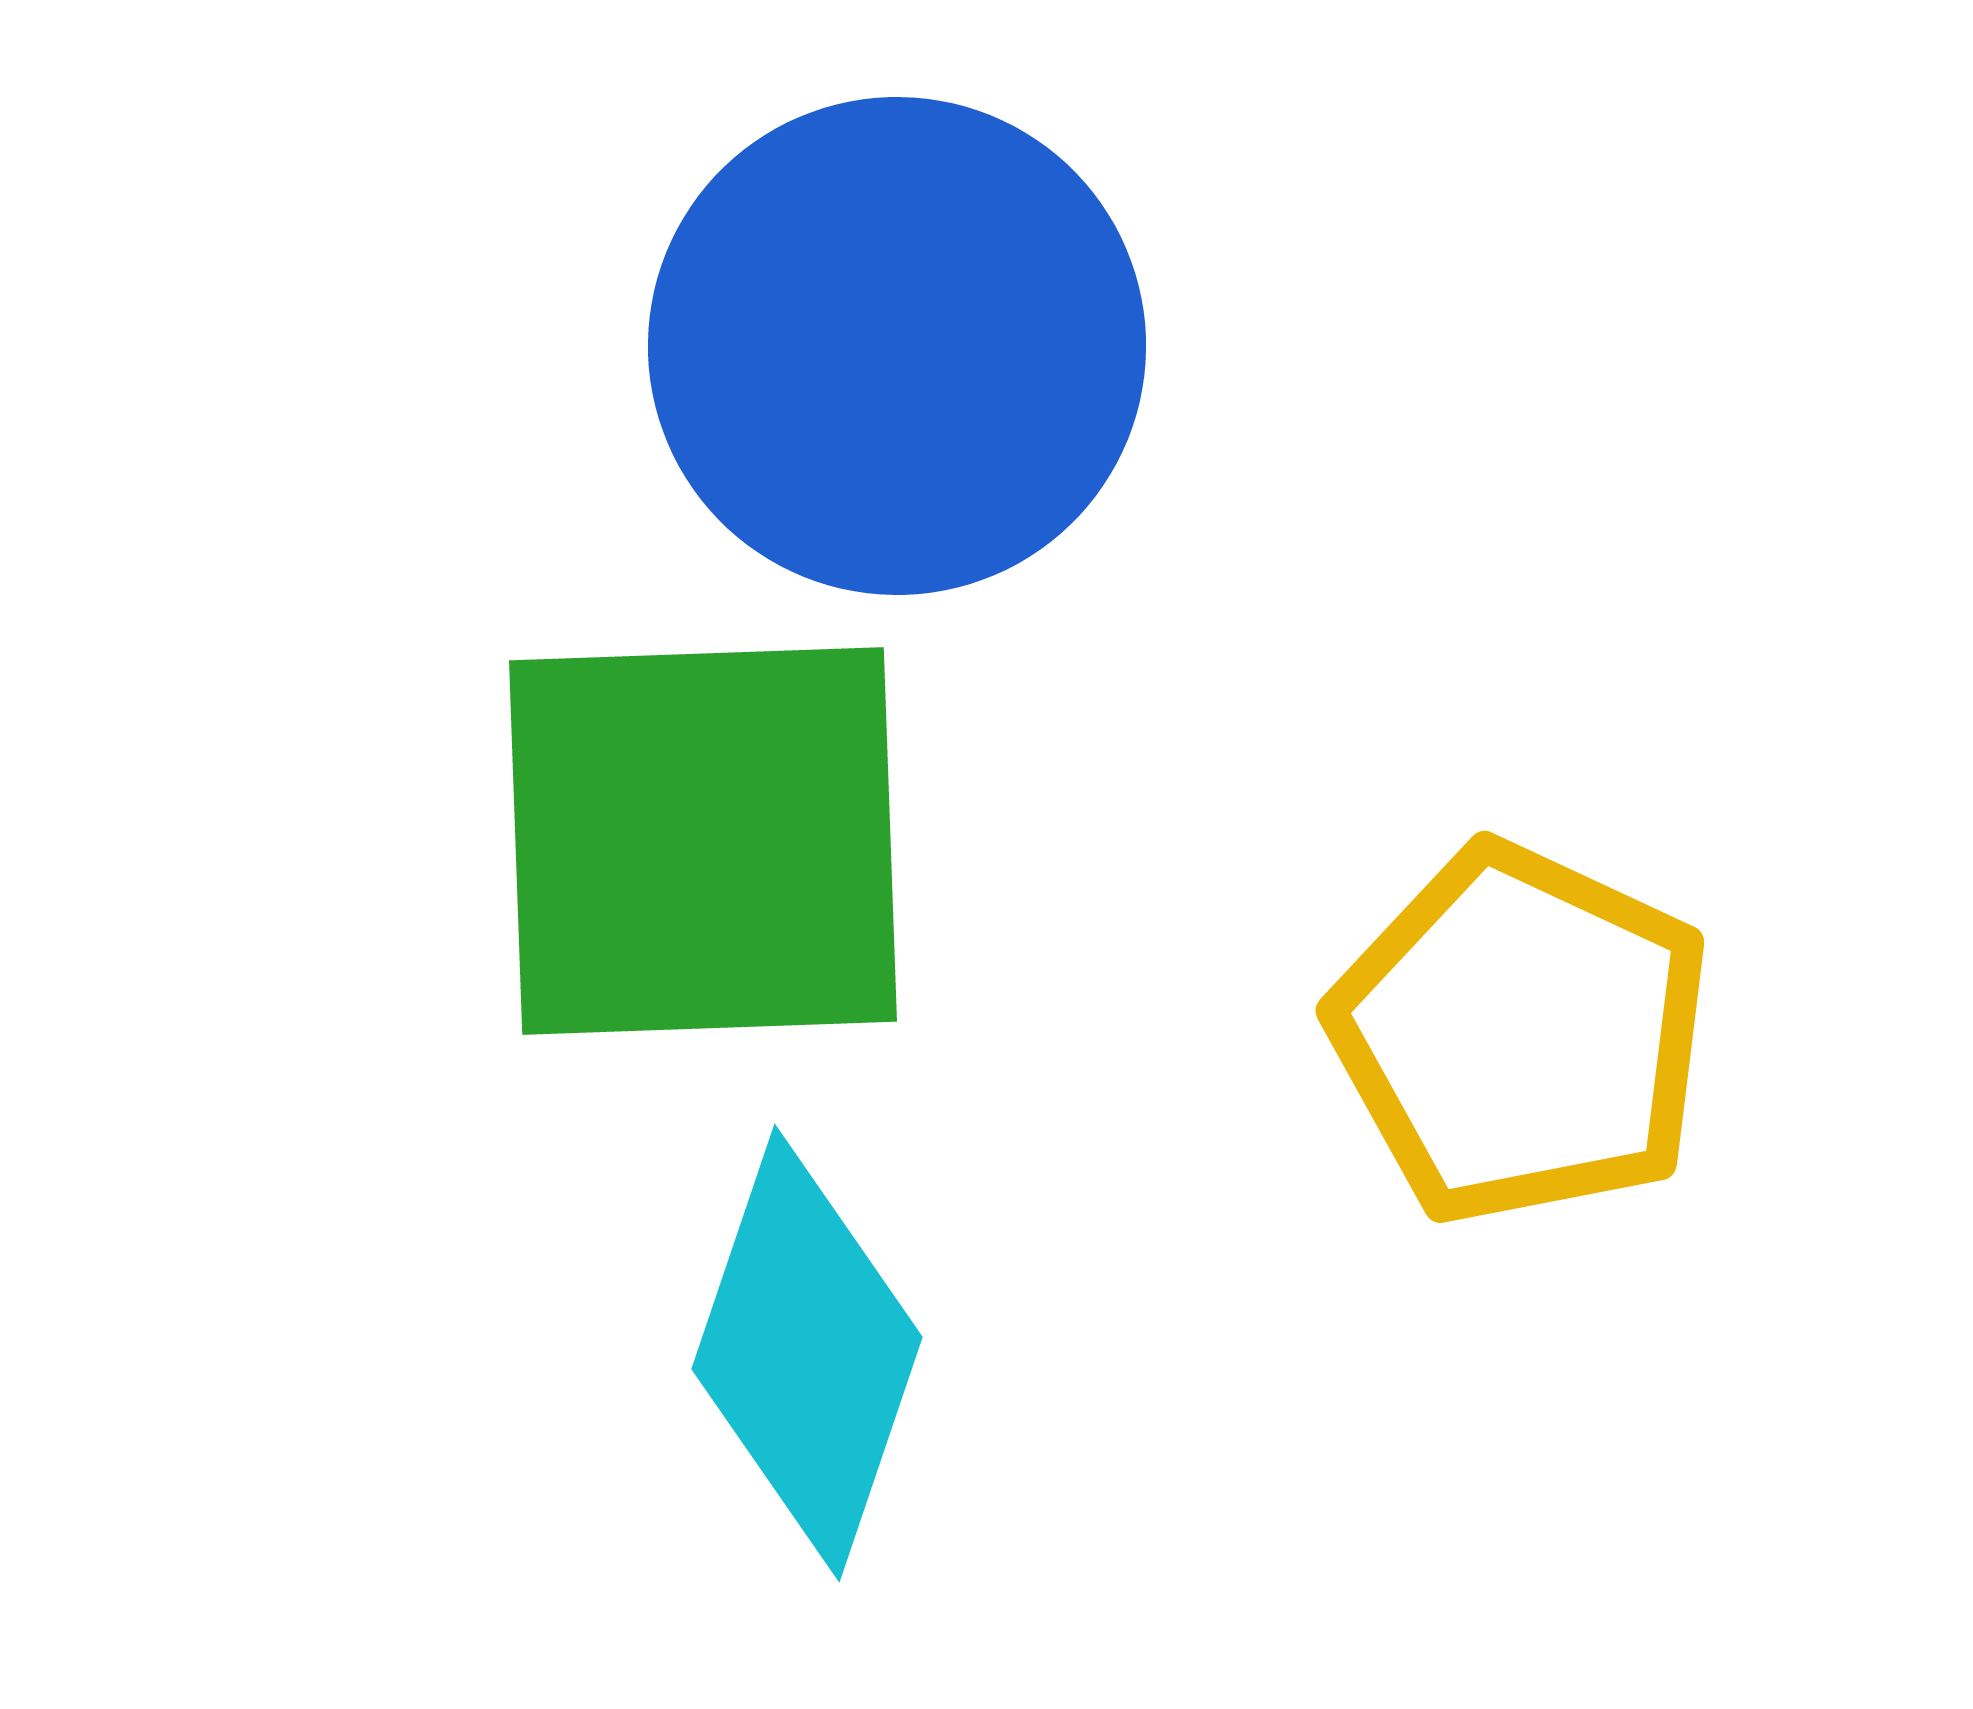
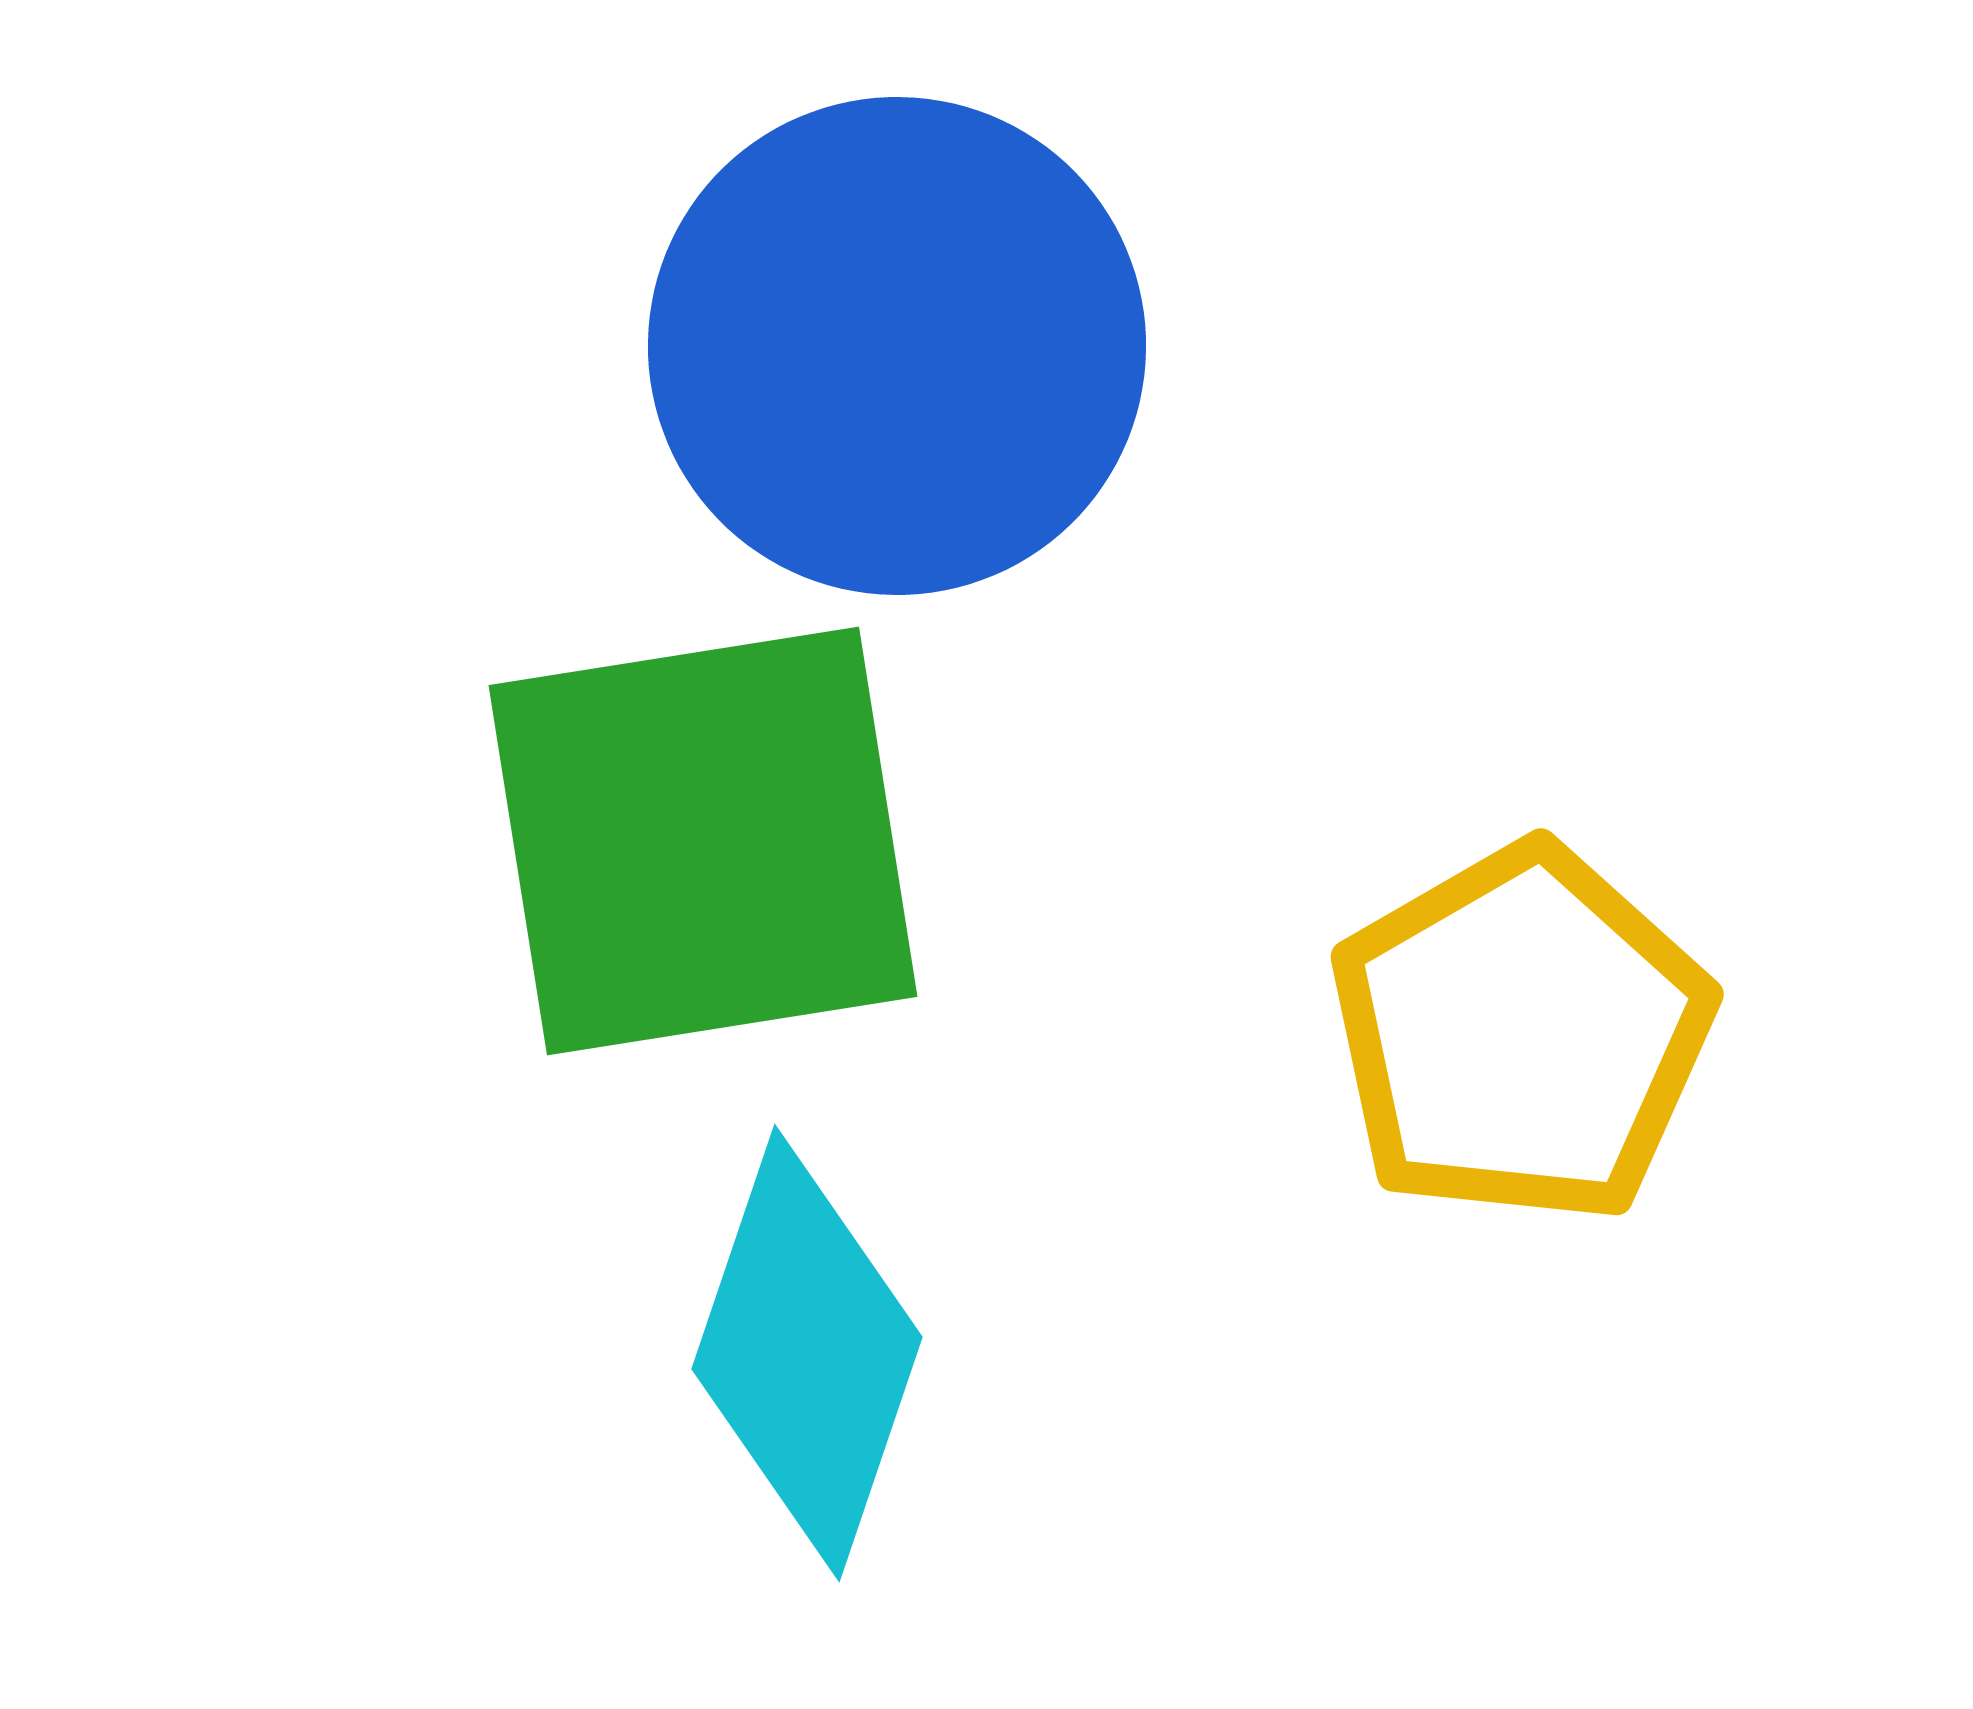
green square: rotated 7 degrees counterclockwise
yellow pentagon: rotated 17 degrees clockwise
